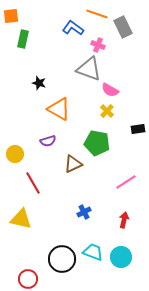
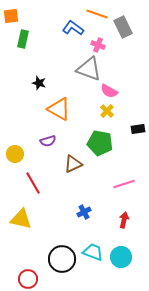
pink semicircle: moved 1 px left, 1 px down
green pentagon: moved 3 px right
pink line: moved 2 px left, 2 px down; rotated 15 degrees clockwise
